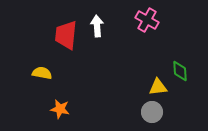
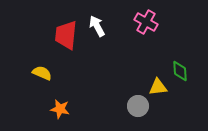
pink cross: moved 1 px left, 2 px down
white arrow: rotated 25 degrees counterclockwise
yellow semicircle: rotated 12 degrees clockwise
gray circle: moved 14 px left, 6 px up
